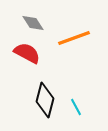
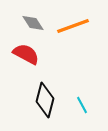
orange line: moved 1 px left, 12 px up
red semicircle: moved 1 px left, 1 px down
cyan line: moved 6 px right, 2 px up
